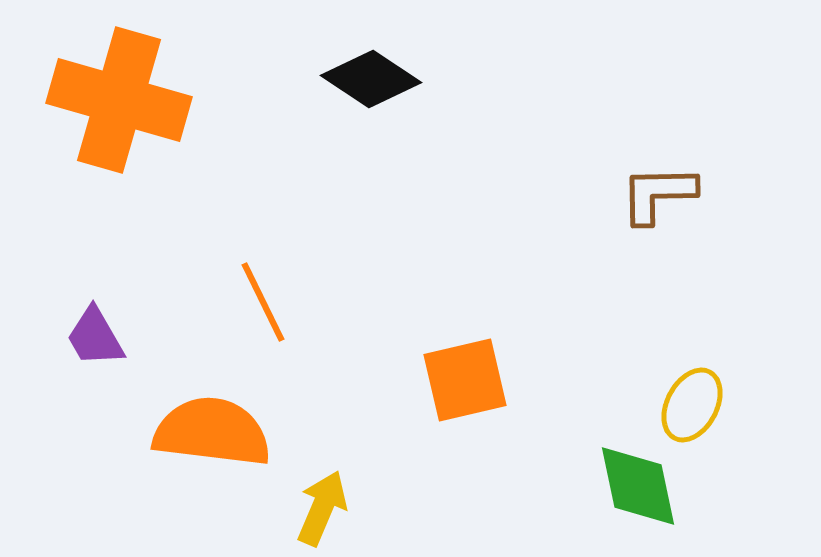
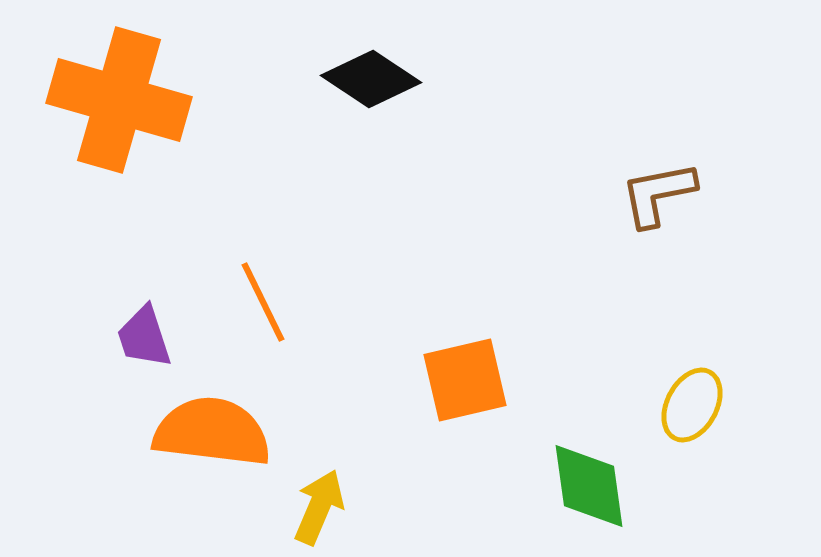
brown L-shape: rotated 10 degrees counterclockwise
purple trapezoid: moved 49 px right; rotated 12 degrees clockwise
green diamond: moved 49 px left; rotated 4 degrees clockwise
yellow arrow: moved 3 px left, 1 px up
